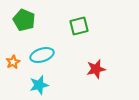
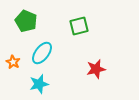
green pentagon: moved 2 px right, 1 px down
cyan ellipse: moved 2 px up; rotated 35 degrees counterclockwise
orange star: rotated 16 degrees counterclockwise
cyan star: moved 1 px up
